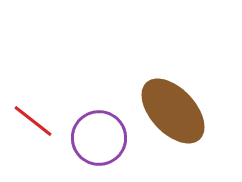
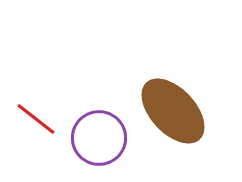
red line: moved 3 px right, 2 px up
